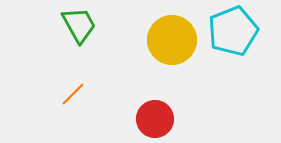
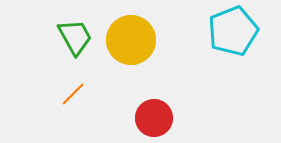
green trapezoid: moved 4 px left, 12 px down
yellow circle: moved 41 px left
red circle: moved 1 px left, 1 px up
